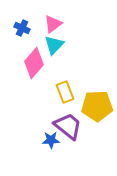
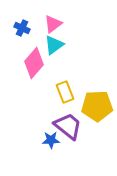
cyan triangle: rotated 10 degrees clockwise
